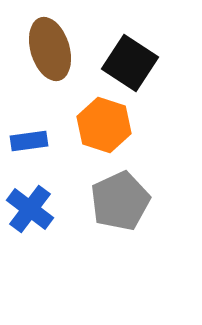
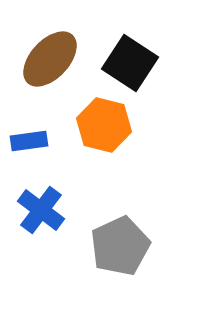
brown ellipse: moved 10 px down; rotated 60 degrees clockwise
orange hexagon: rotated 4 degrees counterclockwise
gray pentagon: moved 45 px down
blue cross: moved 11 px right, 1 px down
